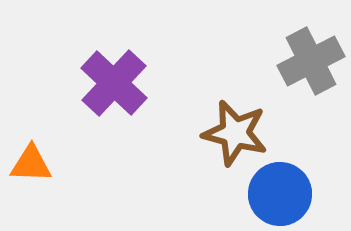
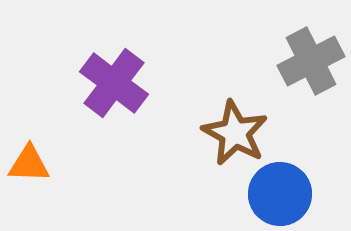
purple cross: rotated 6 degrees counterclockwise
brown star: rotated 14 degrees clockwise
orange triangle: moved 2 px left
